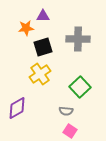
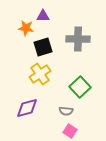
orange star: rotated 14 degrees clockwise
purple diamond: moved 10 px right; rotated 15 degrees clockwise
